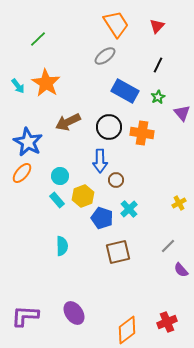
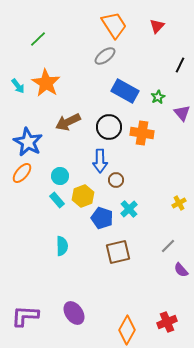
orange trapezoid: moved 2 px left, 1 px down
black line: moved 22 px right
orange diamond: rotated 24 degrees counterclockwise
